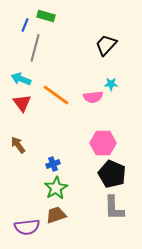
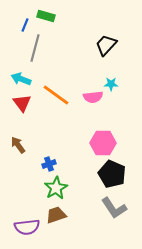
blue cross: moved 4 px left
gray L-shape: rotated 32 degrees counterclockwise
